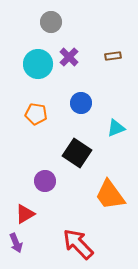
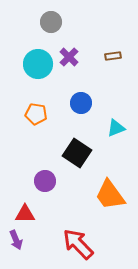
red triangle: rotated 30 degrees clockwise
purple arrow: moved 3 px up
